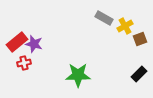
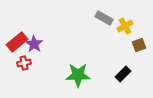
brown square: moved 1 px left, 6 px down
purple star: rotated 18 degrees clockwise
black rectangle: moved 16 px left
